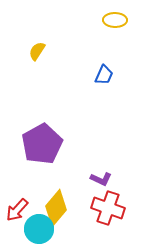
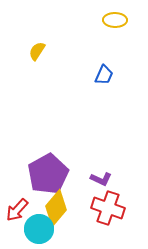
purple pentagon: moved 6 px right, 30 px down
